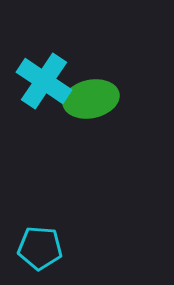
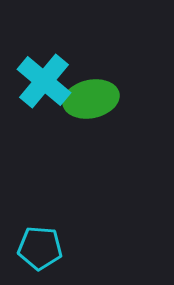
cyan cross: rotated 6 degrees clockwise
